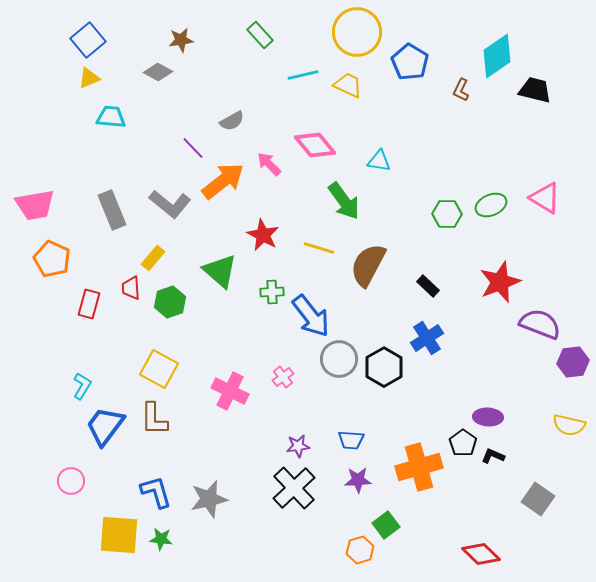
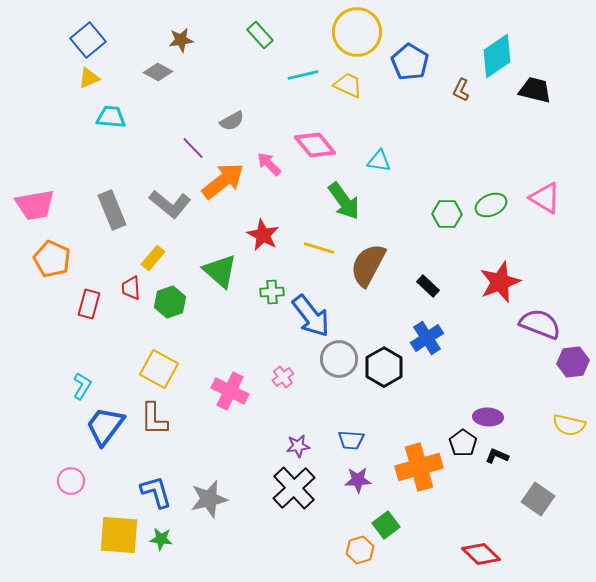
black L-shape at (493, 456): moved 4 px right
